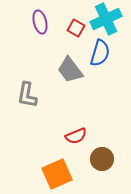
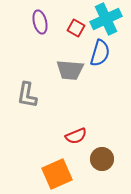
gray trapezoid: rotated 48 degrees counterclockwise
